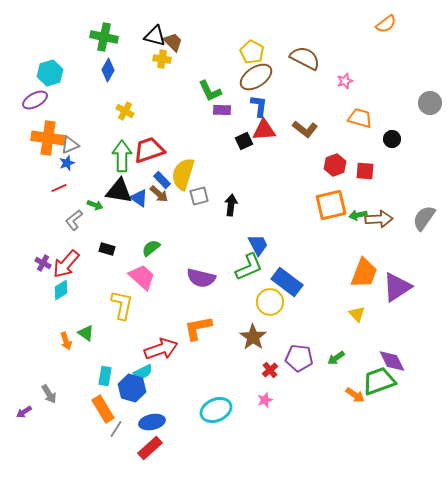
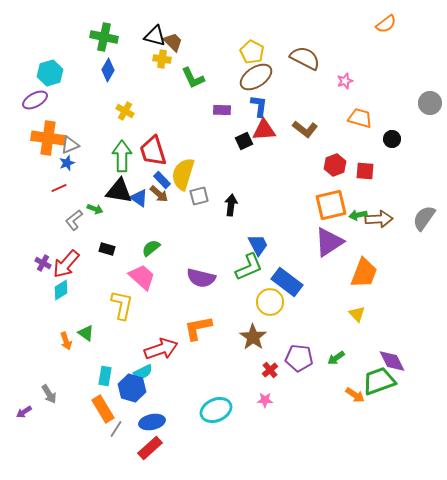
green L-shape at (210, 91): moved 17 px left, 13 px up
red trapezoid at (149, 150): moved 4 px right, 1 px down; rotated 88 degrees counterclockwise
green arrow at (95, 205): moved 4 px down
purple triangle at (397, 287): moved 68 px left, 45 px up
pink star at (265, 400): rotated 21 degrees clockwise
